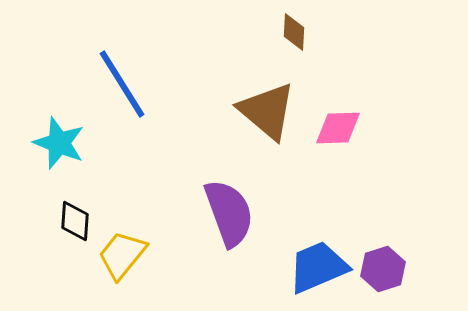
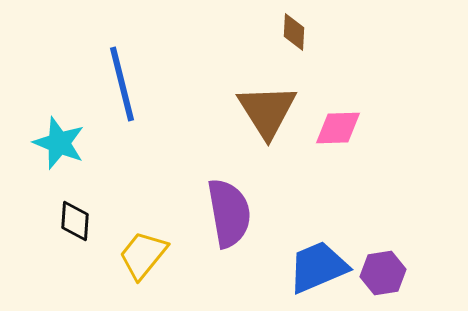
blue line: rotated 18 degrees clockwise
brown triangle: rotated 18 degrees clockwise
purple semicircle: rotated 10 degrees clockwise
yellow trapezoid: moved 21 px right
purple hexagon: moved 4 px down; rotated 9 degrees clockwise
